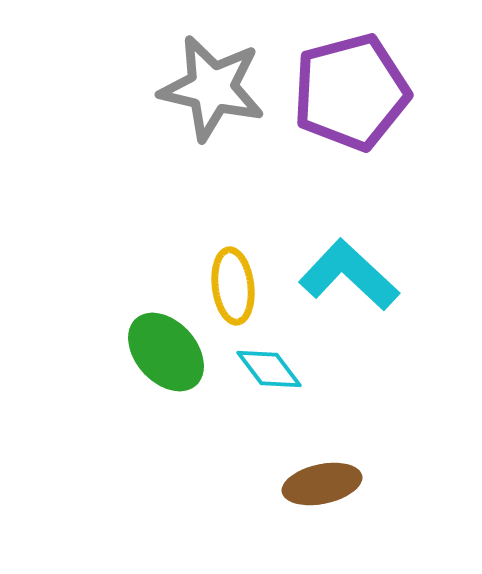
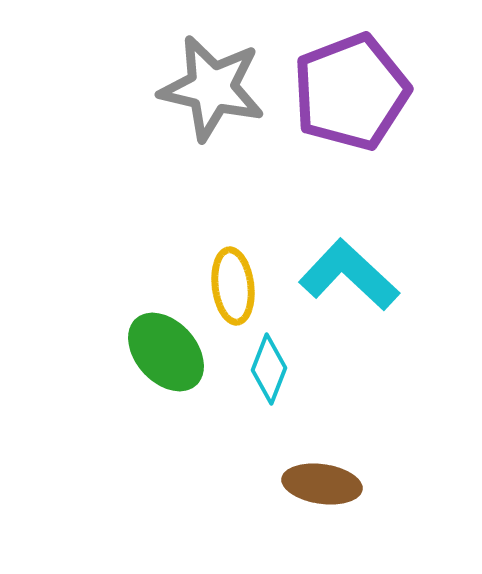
purple pentagon: rotated 6 degrees counterclockwise
cyan diamond: rotated 58 degrees clockwise
brown ellipse: rotated 20 degrees clockwise
